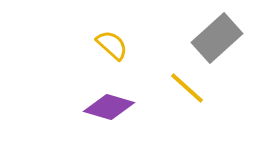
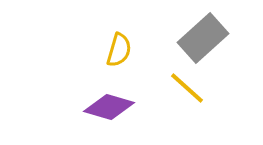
gray rectangle: moved 14 px left
yellow semicircle: moved 7 px right, 5 px down; rotated 64 degrees clockwise
